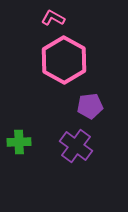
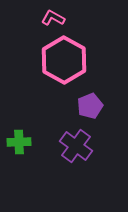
purple pentagon: rotated 15 degrees counterclockwise
